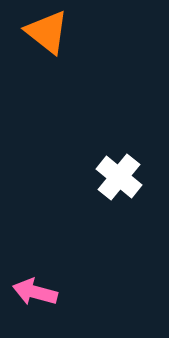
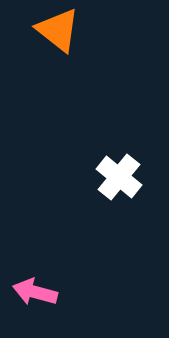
orange triangle: moved 11 px right, 2 px up
